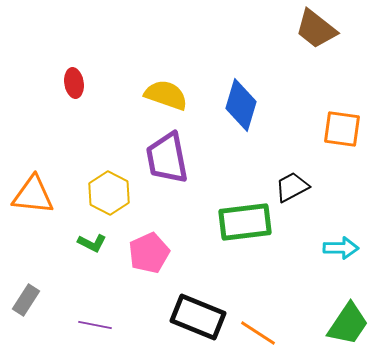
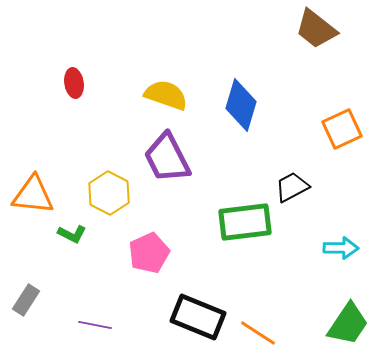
orange square: rotated 33 degrees counterclockwise
purple trapezoid: rotated 16 degrees counterclockwise
green L-shape: moved 20 px left, 9 px up
